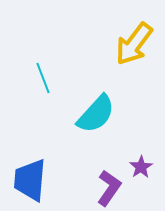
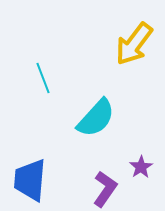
cyan semicircle: moved 4 px down
purple L-shape: moved 4 px left, 1 px down
